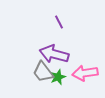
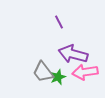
purple arrow: moved 19 px right
pink arrow: moved 1 px up
